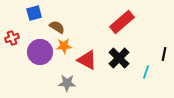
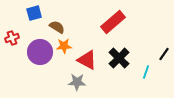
red rectangle: moved 9 px left
black line: rotated 24 degrees clockwise
gray star: moved 10 px right, 1 px up
